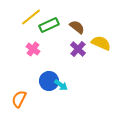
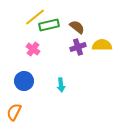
yellow line: moved 4 px right
green rectangle: rotated 12 degrees clockwise
yellow semicircle: moved 1 px right, 2 px down; rotated 24 degrees counterclockwise
purple cross: moved 2 px up; rotated 28 degrees clockwise
blue circle: moved 25 px left
cyan arrow: rotated 48 degrees clockwise
orange semicircle: moved 5 px left, 13 px down
